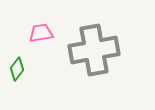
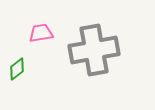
green diamond: rotated 15 degrees clockwise
